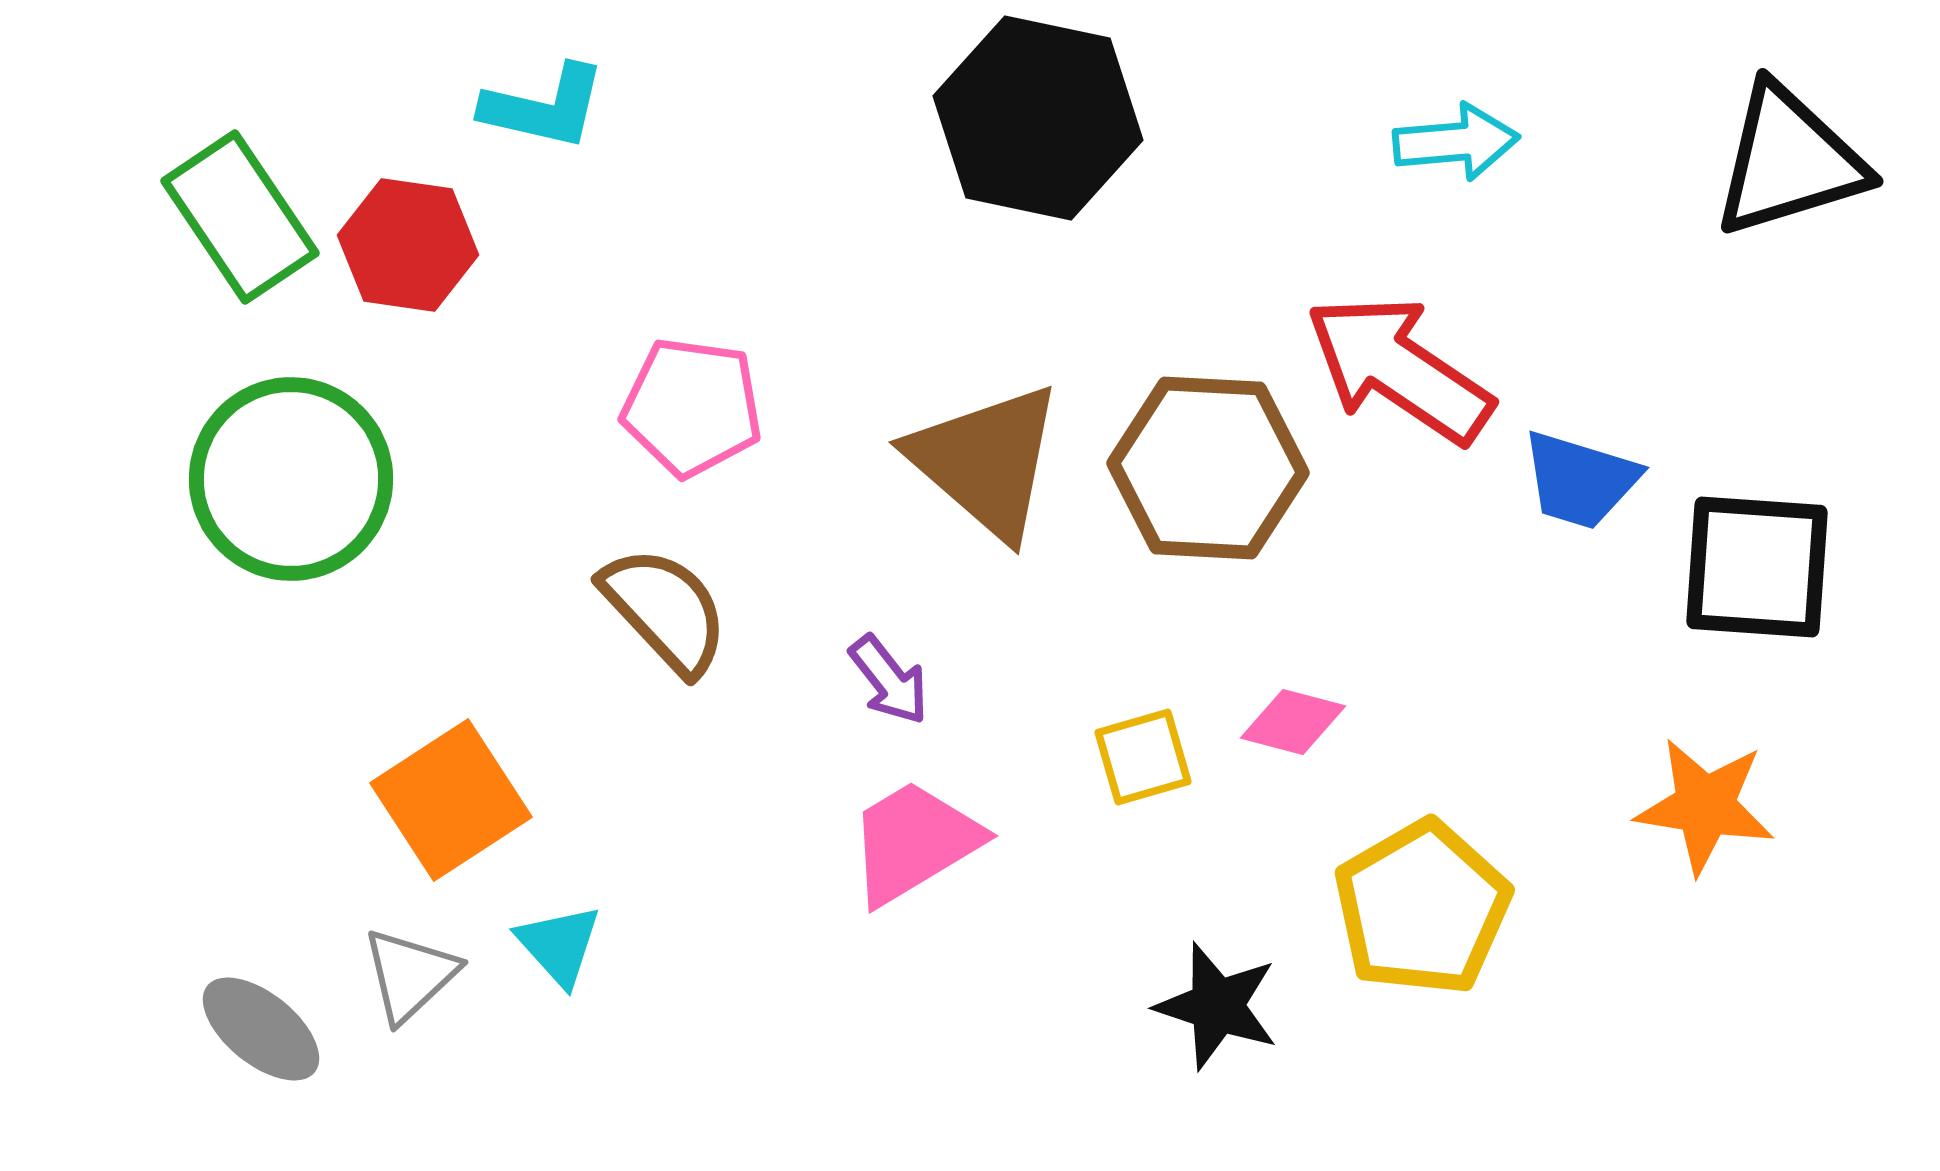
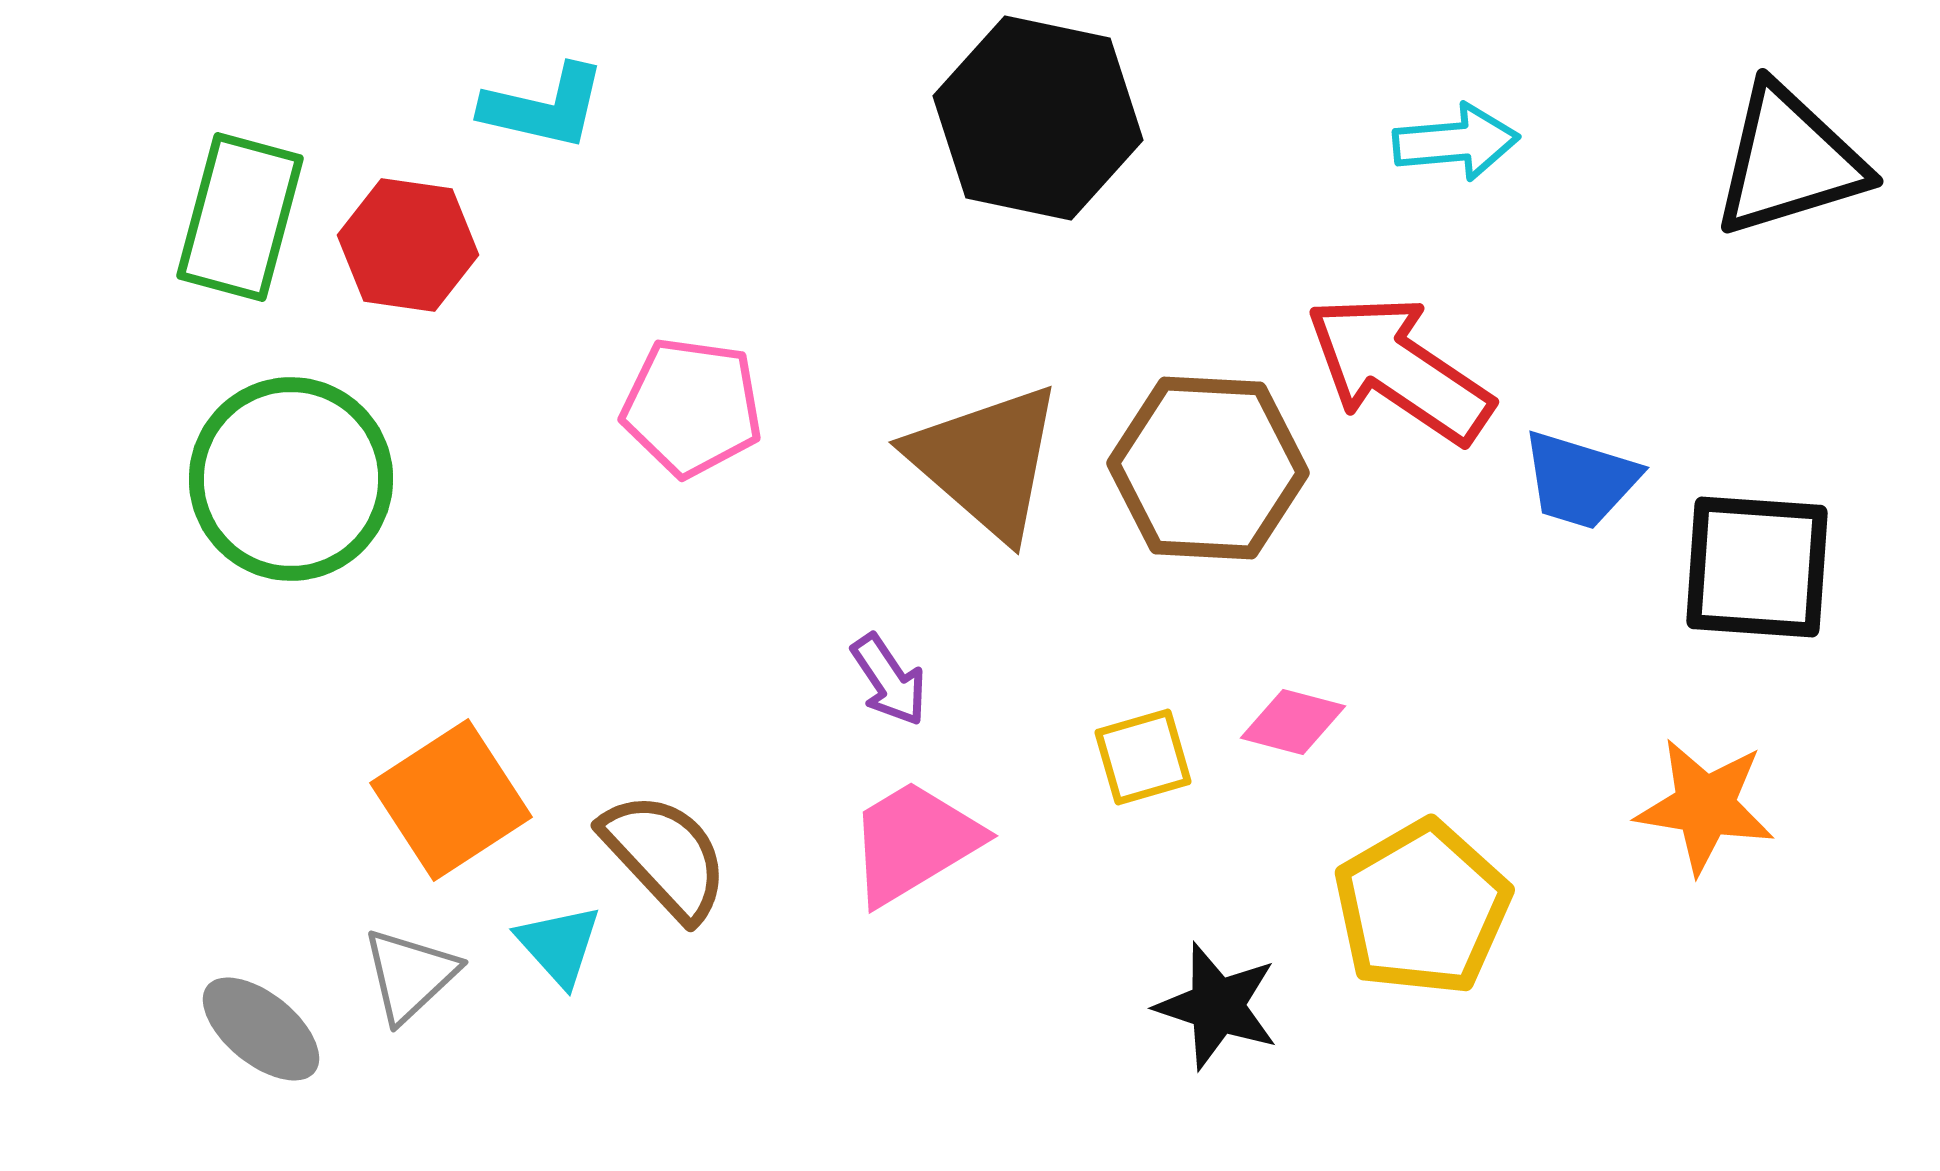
green rectangle: rotated 49 degrees clockwise
brown semicircle: moved 246 px down
purple arrow: rotated 4 degrees clockwise
